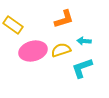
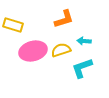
yellow rectangle: rotated 18 degrees counterclockwise
